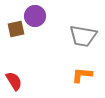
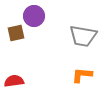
purple circle: moved 1 px left
brown square: moved 4 px down
red semicircle: rotated 66 degrees counterclockwise
